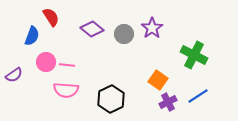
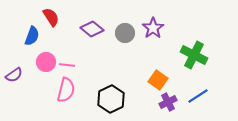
purple star: moved 1 px right
gray circle: moved 1 px right, 1 px up
pink semicircle: rotated 80 degrees counterclockwise
